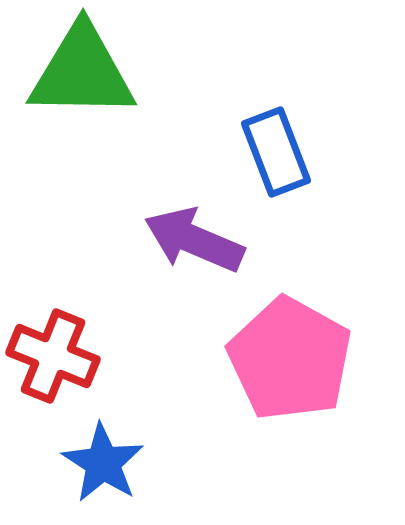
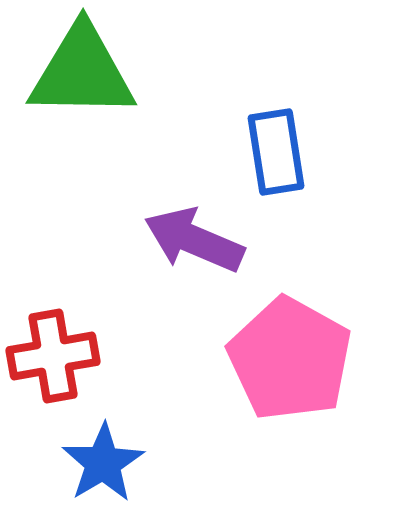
blue rectangle: rotated 12 degrees clockwise
red cross: rotated 32 degrees counterclockwise
blue star: rotated 8 degrees clockwise
